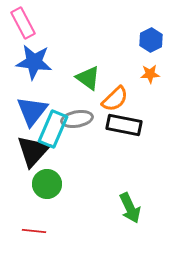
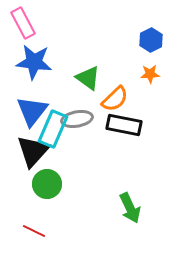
red line: rotated 20 degrees clockwise
